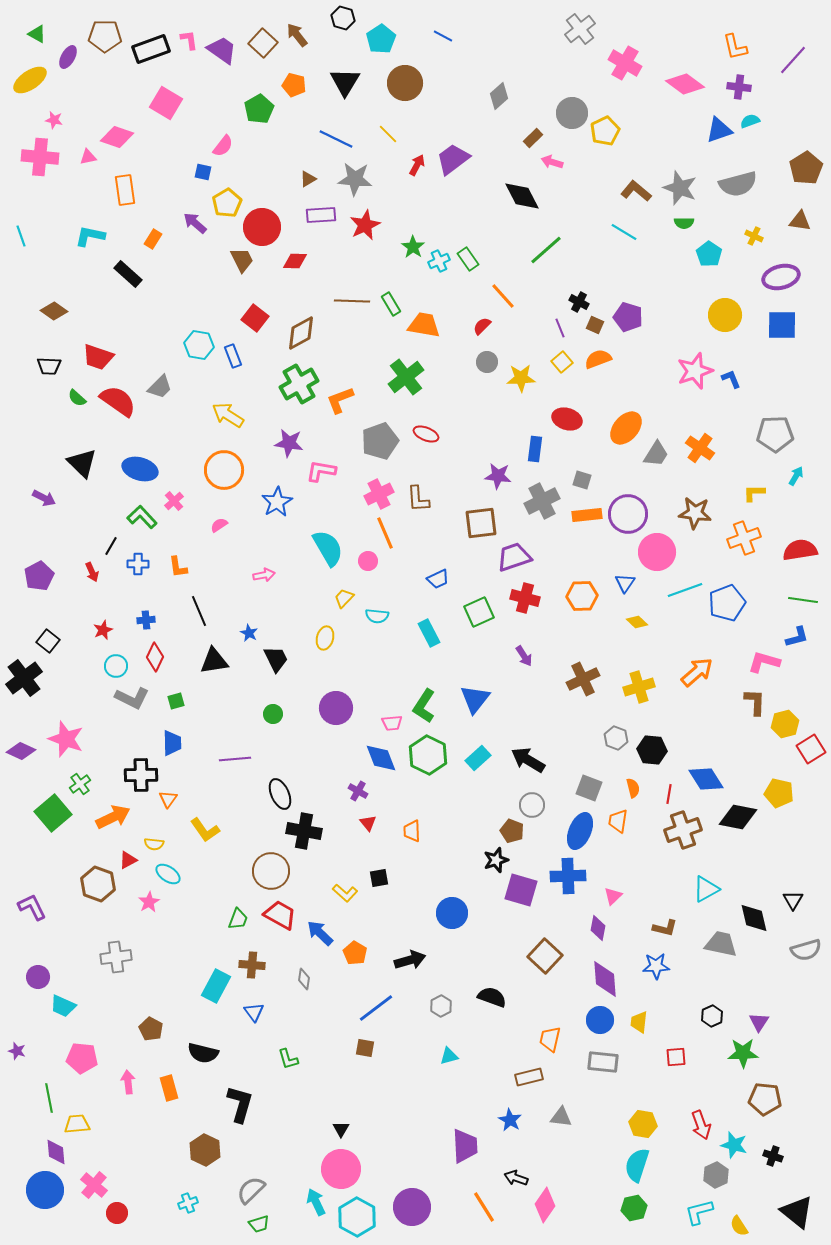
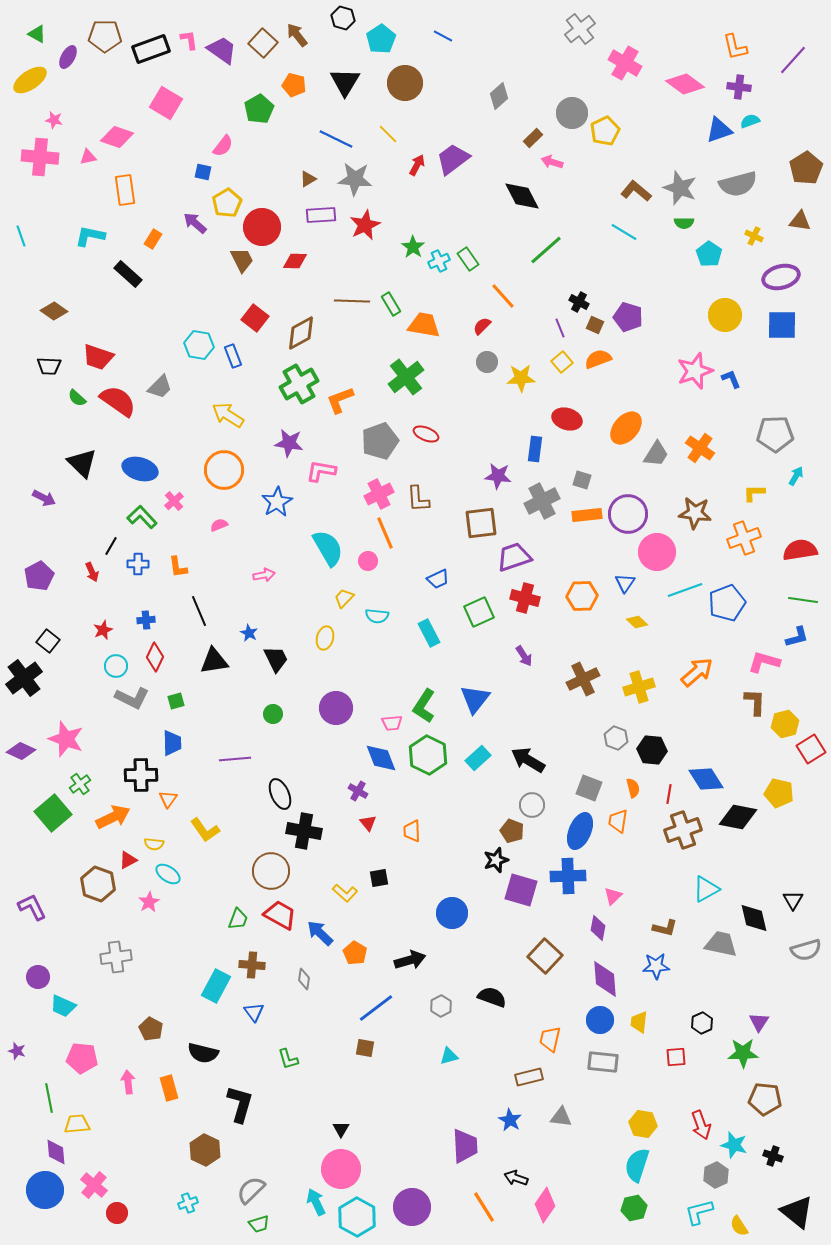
pink semicircle at (219, 525): rotated 12 degrees clockwise
black hexagon at (712, 1016): moved 10 px left, 7 px down
